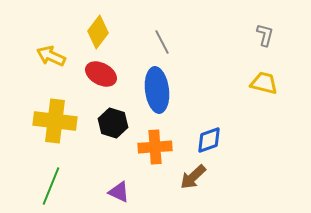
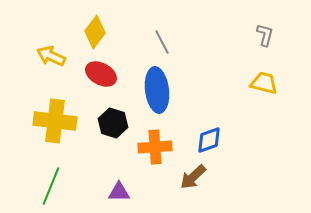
yellow diamond: moved 3 px left
purple triangle: rotated 25 degrees counterclockwise
